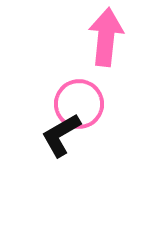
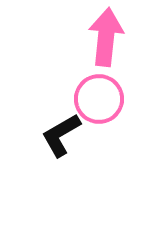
pink circle: moved 20 px right, 5 px up
